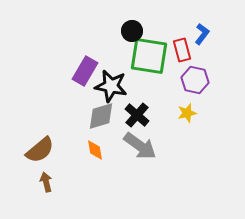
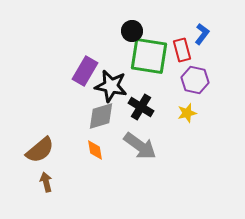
black cross: moved 4 px right, 8 px up; rotated 10 degrees counterclockwise
